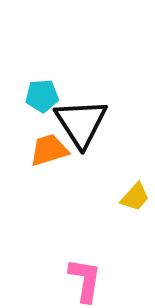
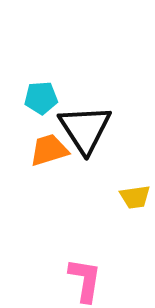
cyan pentagon: moved 1 px left, 2 px down
black triangle: moved 4 px right, 6 px down
yellow trapezoid: rotated 40 degrees clockwise
